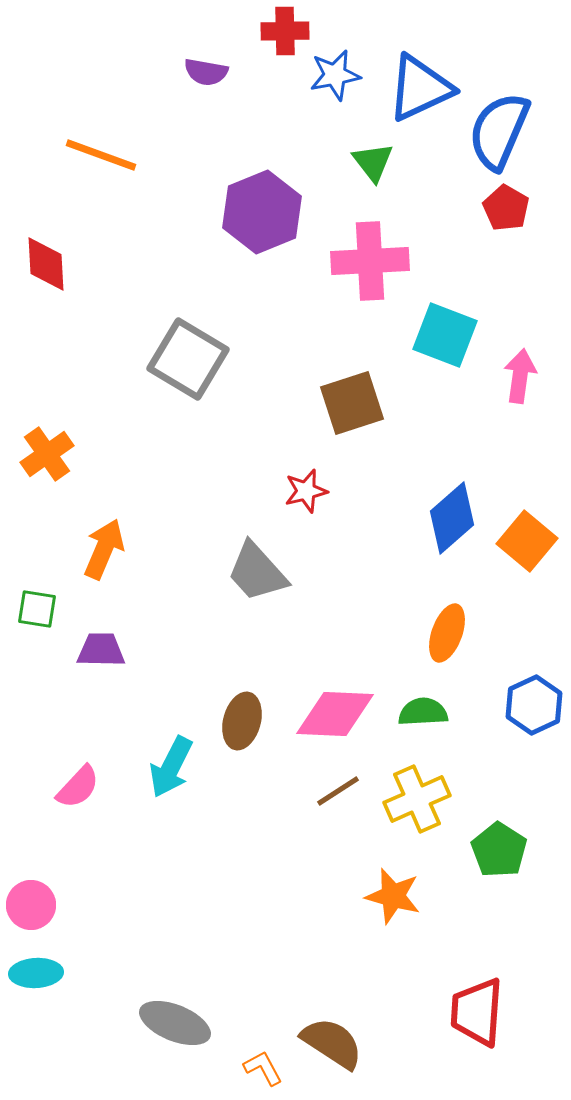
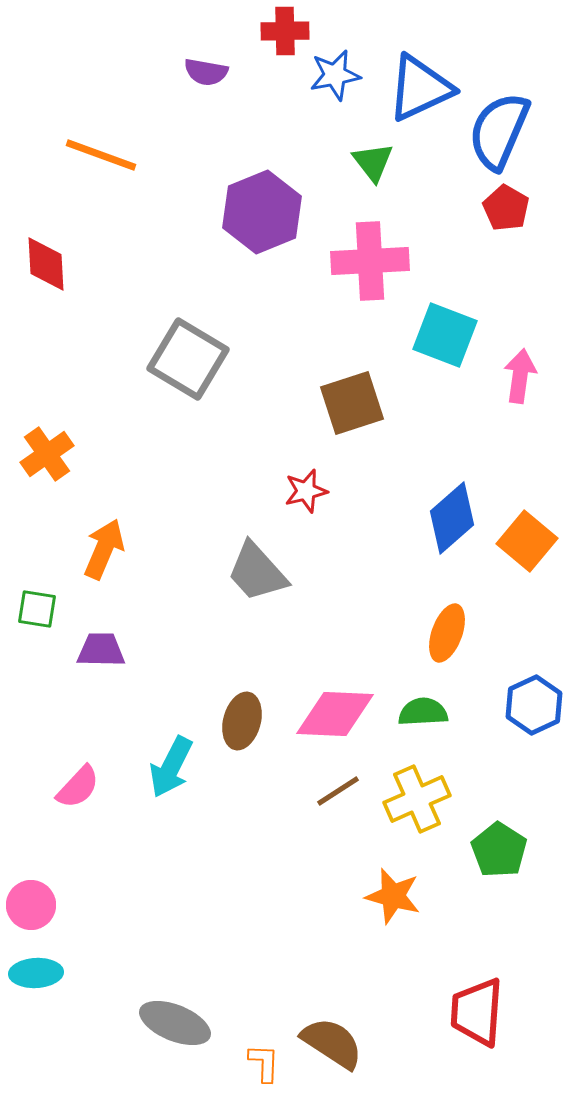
orange L-shape: moved 1 px right, 5 px up; rotated 30 degrees clockwise
